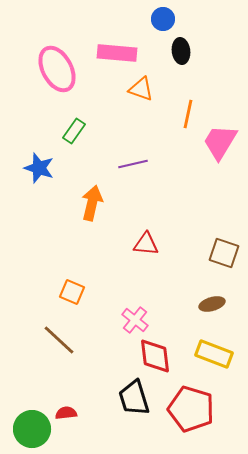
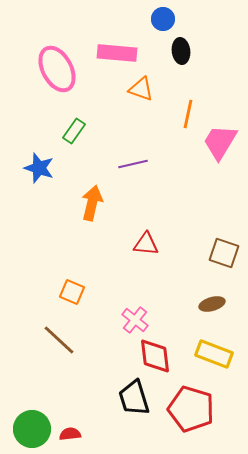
red semicircle: moved 4 px right, 21 px down
